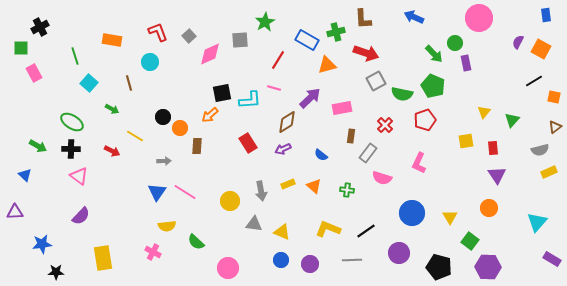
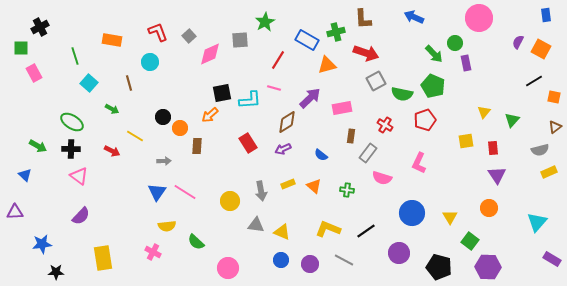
red cross at (385, 125): rotated 14 degrees counterclockwise
gray triangle at (254, 224): moved 2 px right, 1 px down
gray line at (352, 260): moved 8 px left; rotated 30 degrees clockwise
